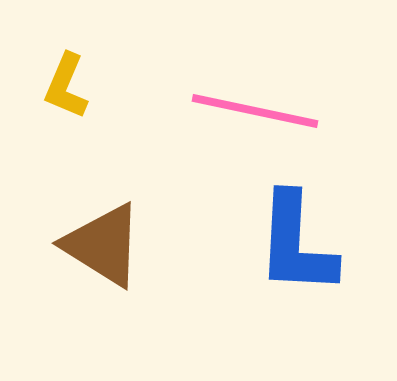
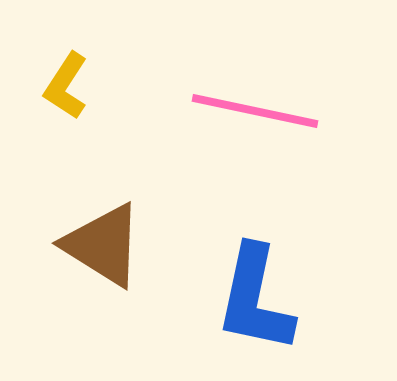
yellow L-shape: rotated 10 degrees clockwise
blue L-shape: moved 41 px left, 55 px down; rotated 9 degrees clockwise
